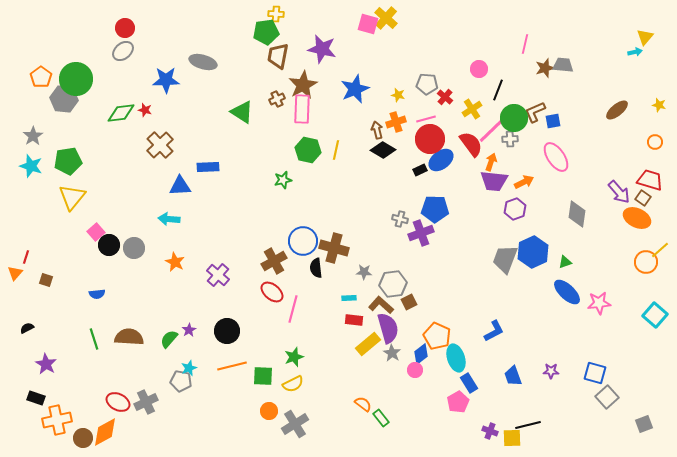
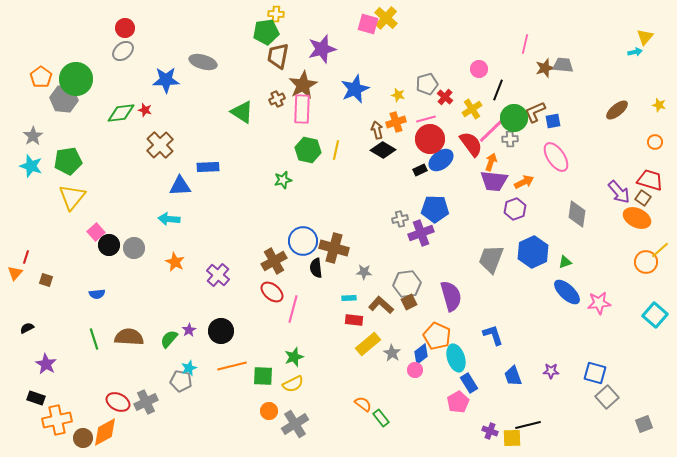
purple star at (322, 49): rotated 28 degrees counterclockwise
gray pentagon at (427, 84): rotated 20 degrees counterclockwise
gray cross at (400, 219): rotated 28 degrees counterclockwise
gray trapezoid at (505, 259): moved 14 px left
gray hexagon at (393, 284): moved 14 px right
purple semicircle at (388, 328): moved 63 px right, 32 px up
black circle at (227, 331): moved 6 px left
blue L-shape at (494, 331): moved 1 px left, 4 px down; rotated 80 degrees counterclockwise
